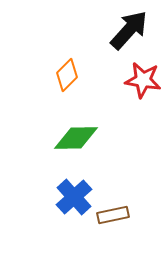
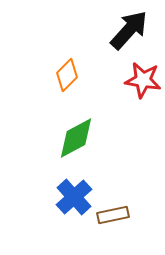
green diamond: rotated 27 degrees counterclockwise
